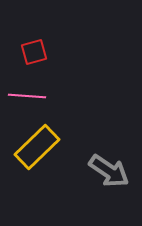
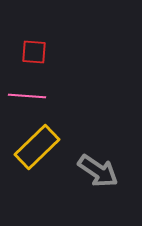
red square: rotated 20 degrees clockwise
gray arrow: moved 11 px left
